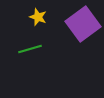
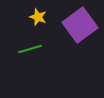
purple square: moved 3 px left, 1 px down
